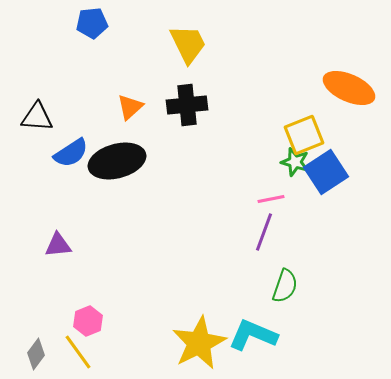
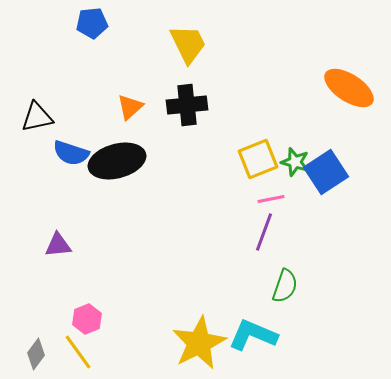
orange ellipse: rotated 9 degrees clockwise
black triangle: rotated 16 degrees counterclockwise
yellow square: moved 46 px left, 24 px down
blue semicircle: rotated 51 degrees clockwise
pink hexagon: moved 1 px left, 2 px up
